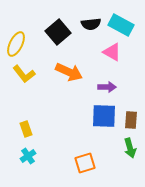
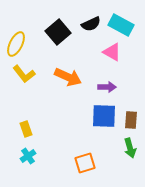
black semicircle: rotated 18 degrees counterclockwise
orange arrow: moved 1 px left, 5 px down
